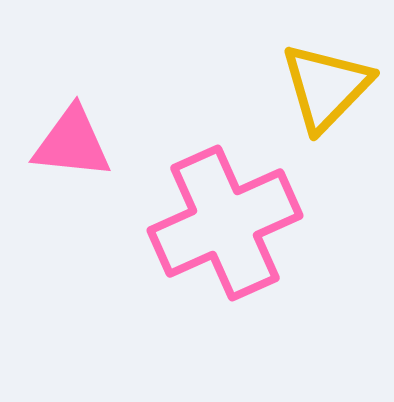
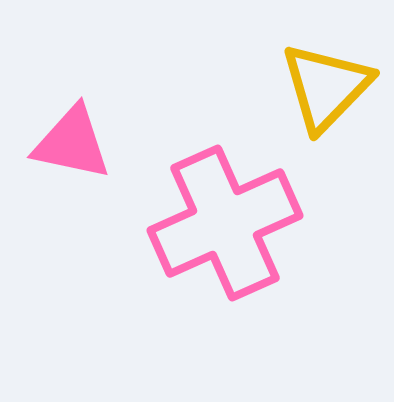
pink triangle: rotated 6 degrees clockwise
